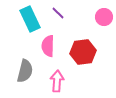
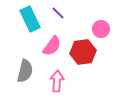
pink circle: moved 3 px left, 12 px down
pink semicircle: moved 4 px right; rotated 145 degrees counterclockwise
